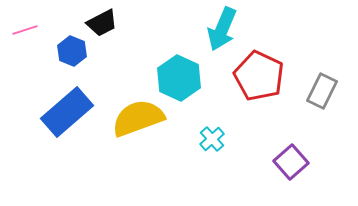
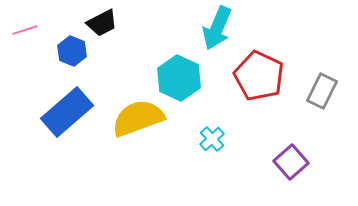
cyan arrow: moved 5 px left, 1 px up
